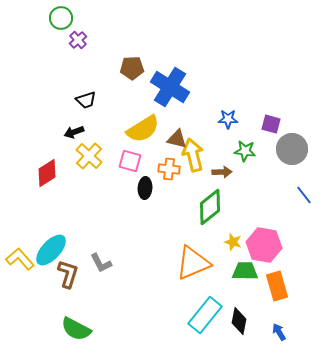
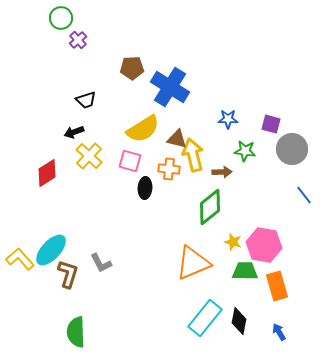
cyan rectangle: moved 3 px down
green semicircle: moved 3 px down; rotated 60 degrees clockwise
